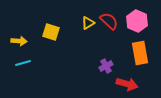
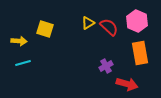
red semicircle: moved 6 px down
yellow square: moved 6 px left, 3 px up
